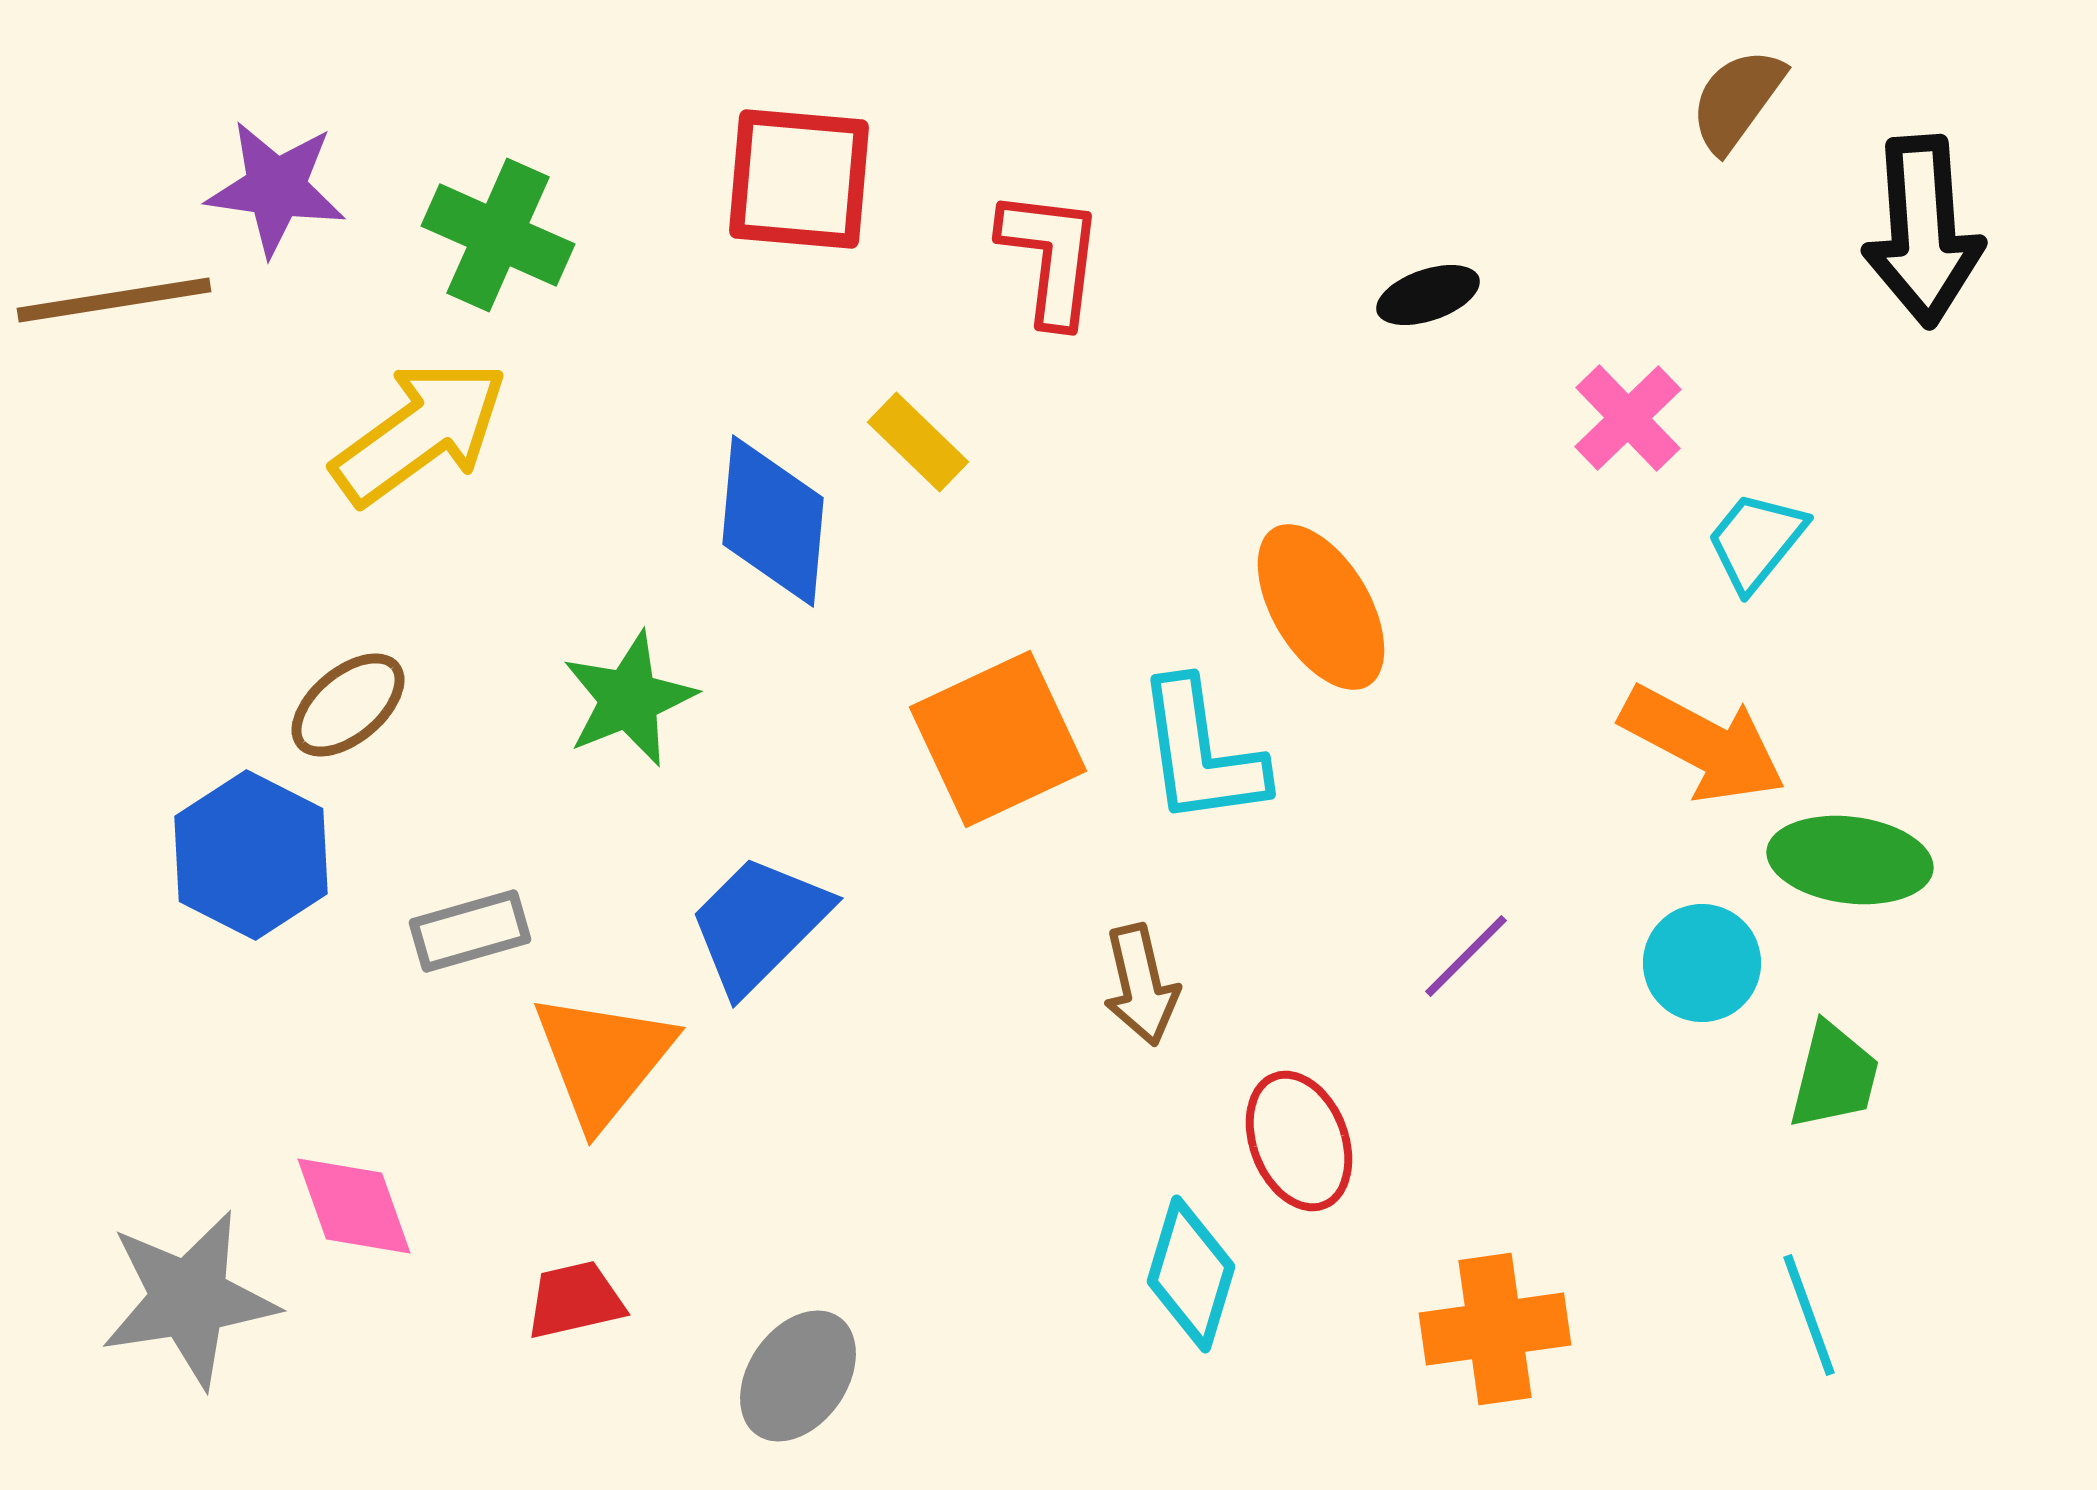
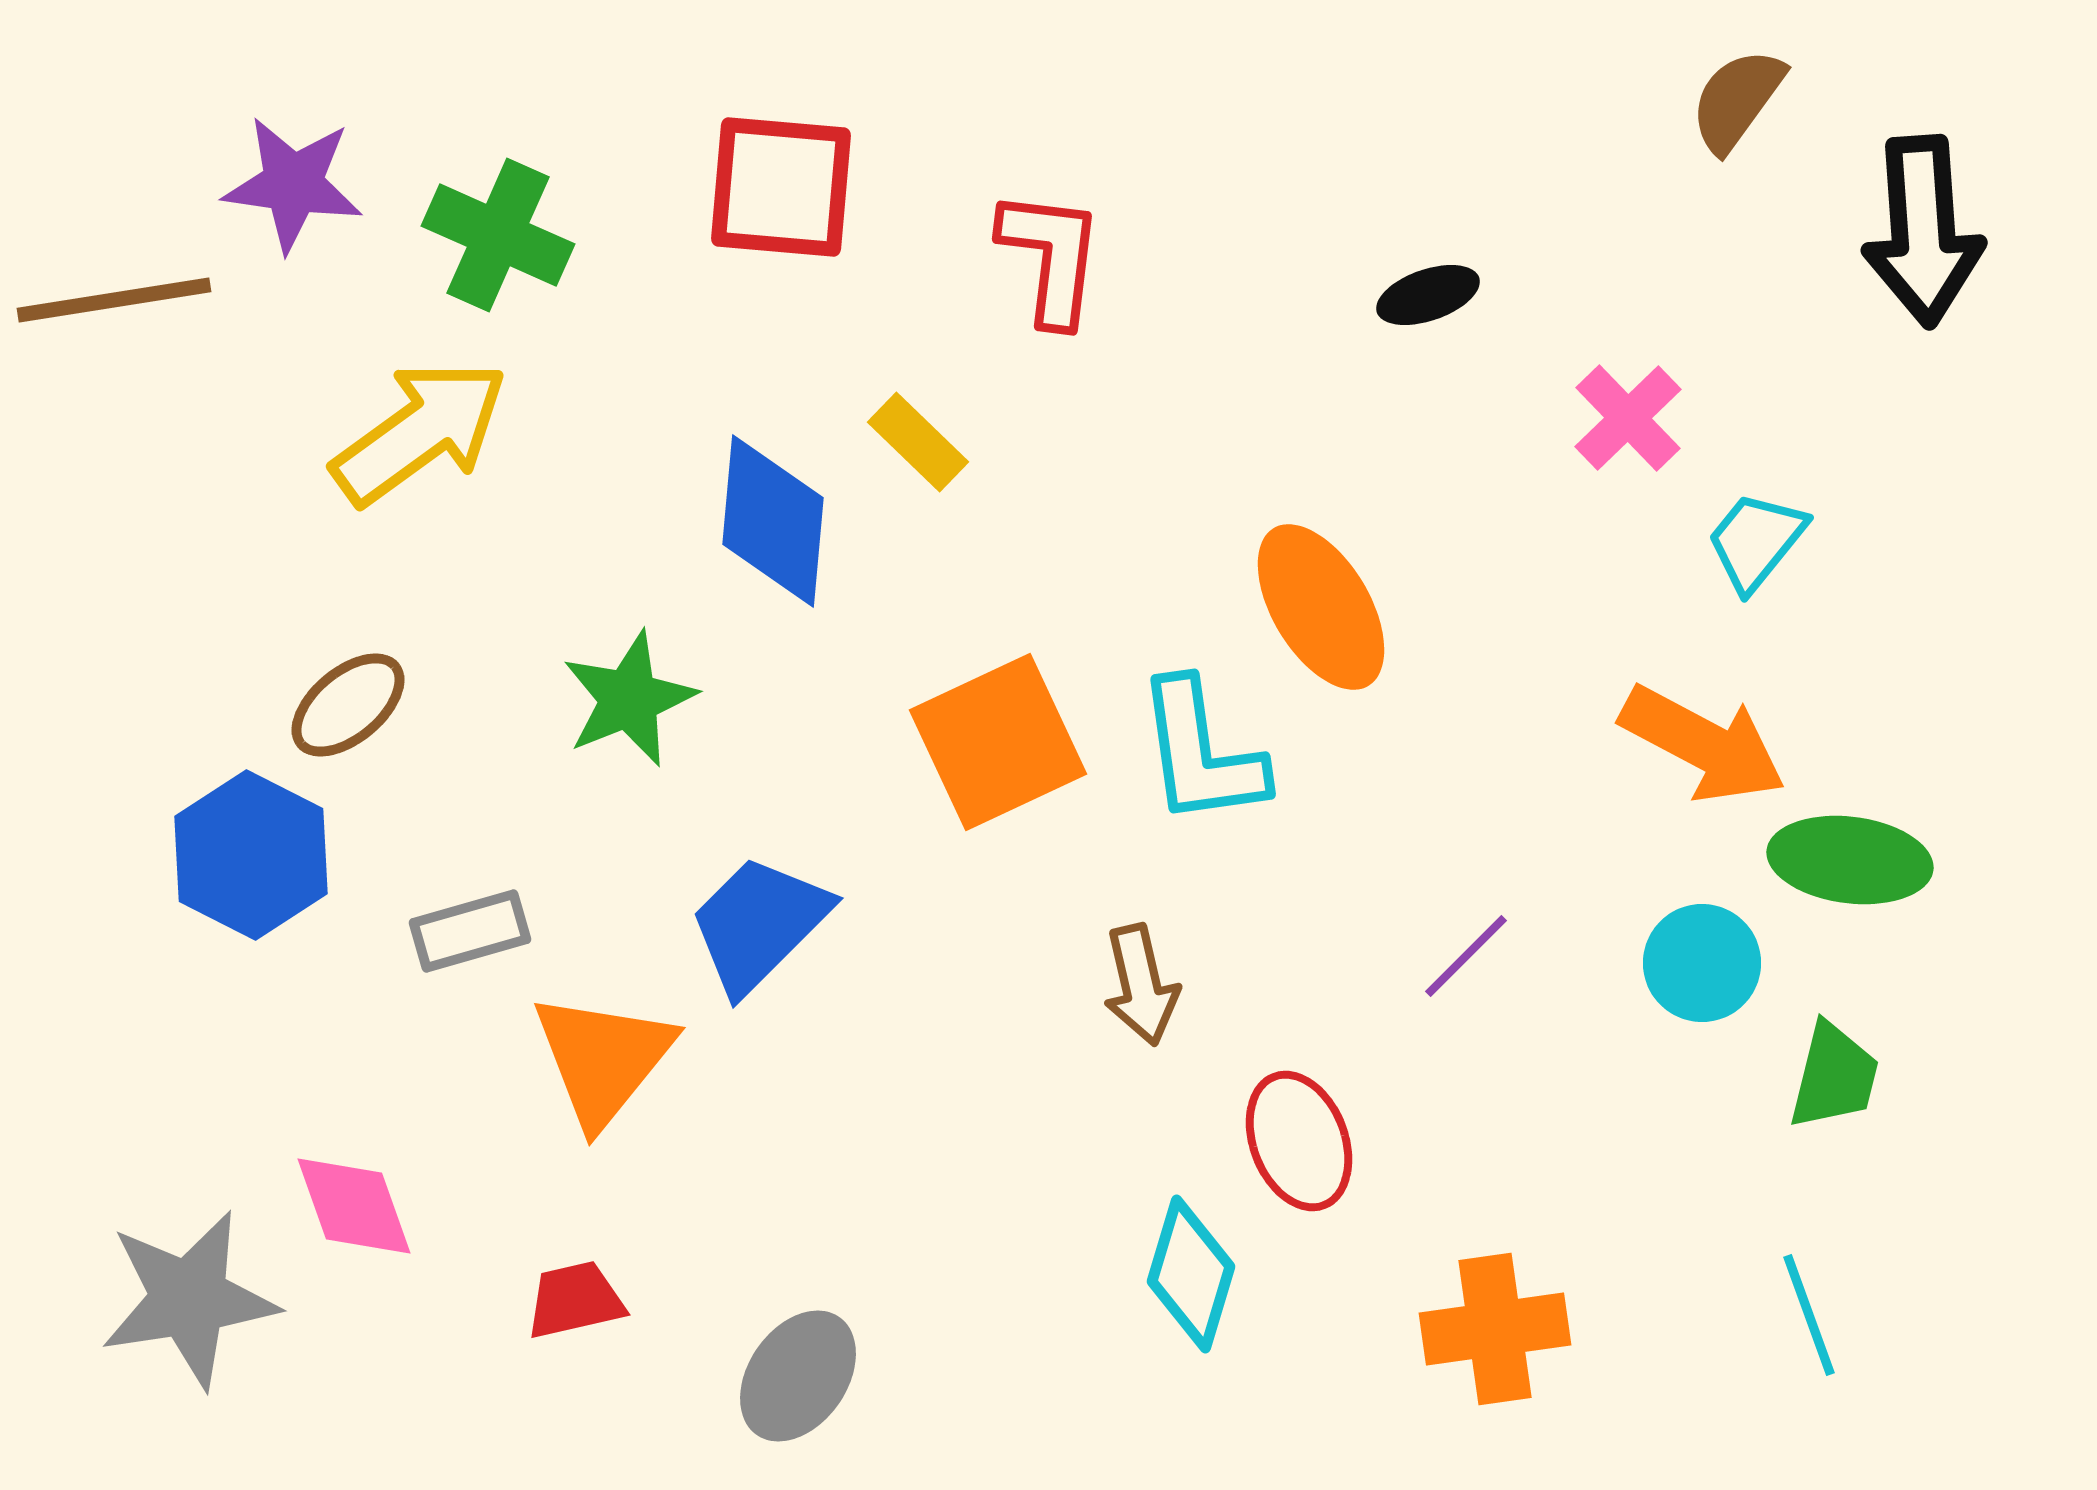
red square: moved 18 px left, 8 px down
purple star: moved 17 px right, 4 px up
orange square: moved 3 px down
